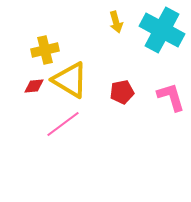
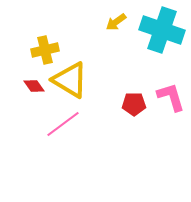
yellow arrow: rotated 70 degrees clockwise
cyan cross: rotated 9 degrees counterclockwise
red diamond: rotated 60 degrees clockwise
red pentagon: moved 12 px right, 12 px down; rotated 10 degrees clockwise
